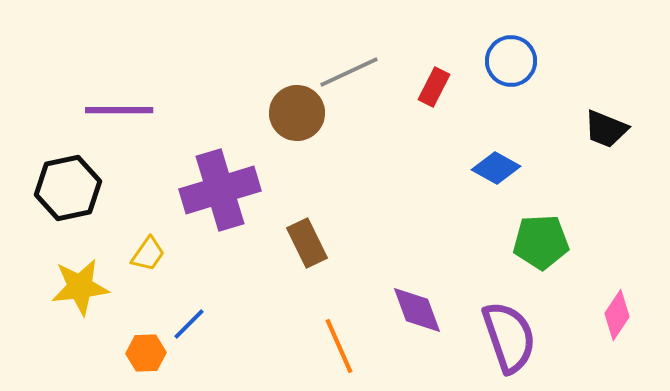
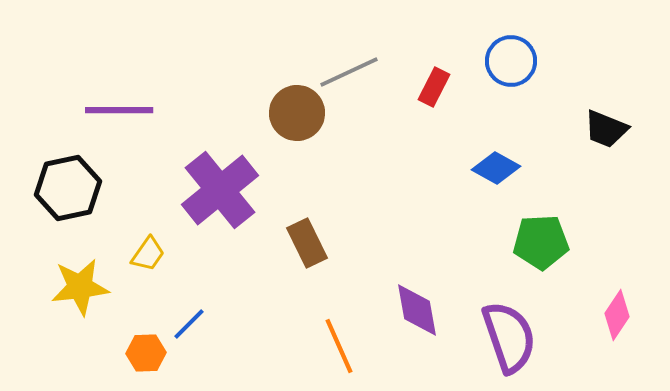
purple cross: rotated 22 degrees counterclockwise
purple diamond: rotated 10 degrees clockwise
